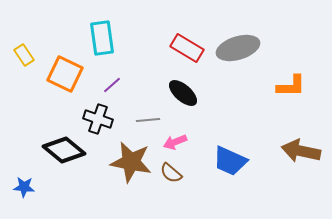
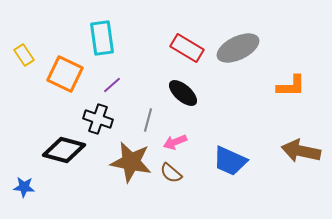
gray ellipse: rotated 9 degrees counterclockwise
gray line: rotated 70 degrees counterclockwise
black diamond: rotated 24 degrees counterclockwise
